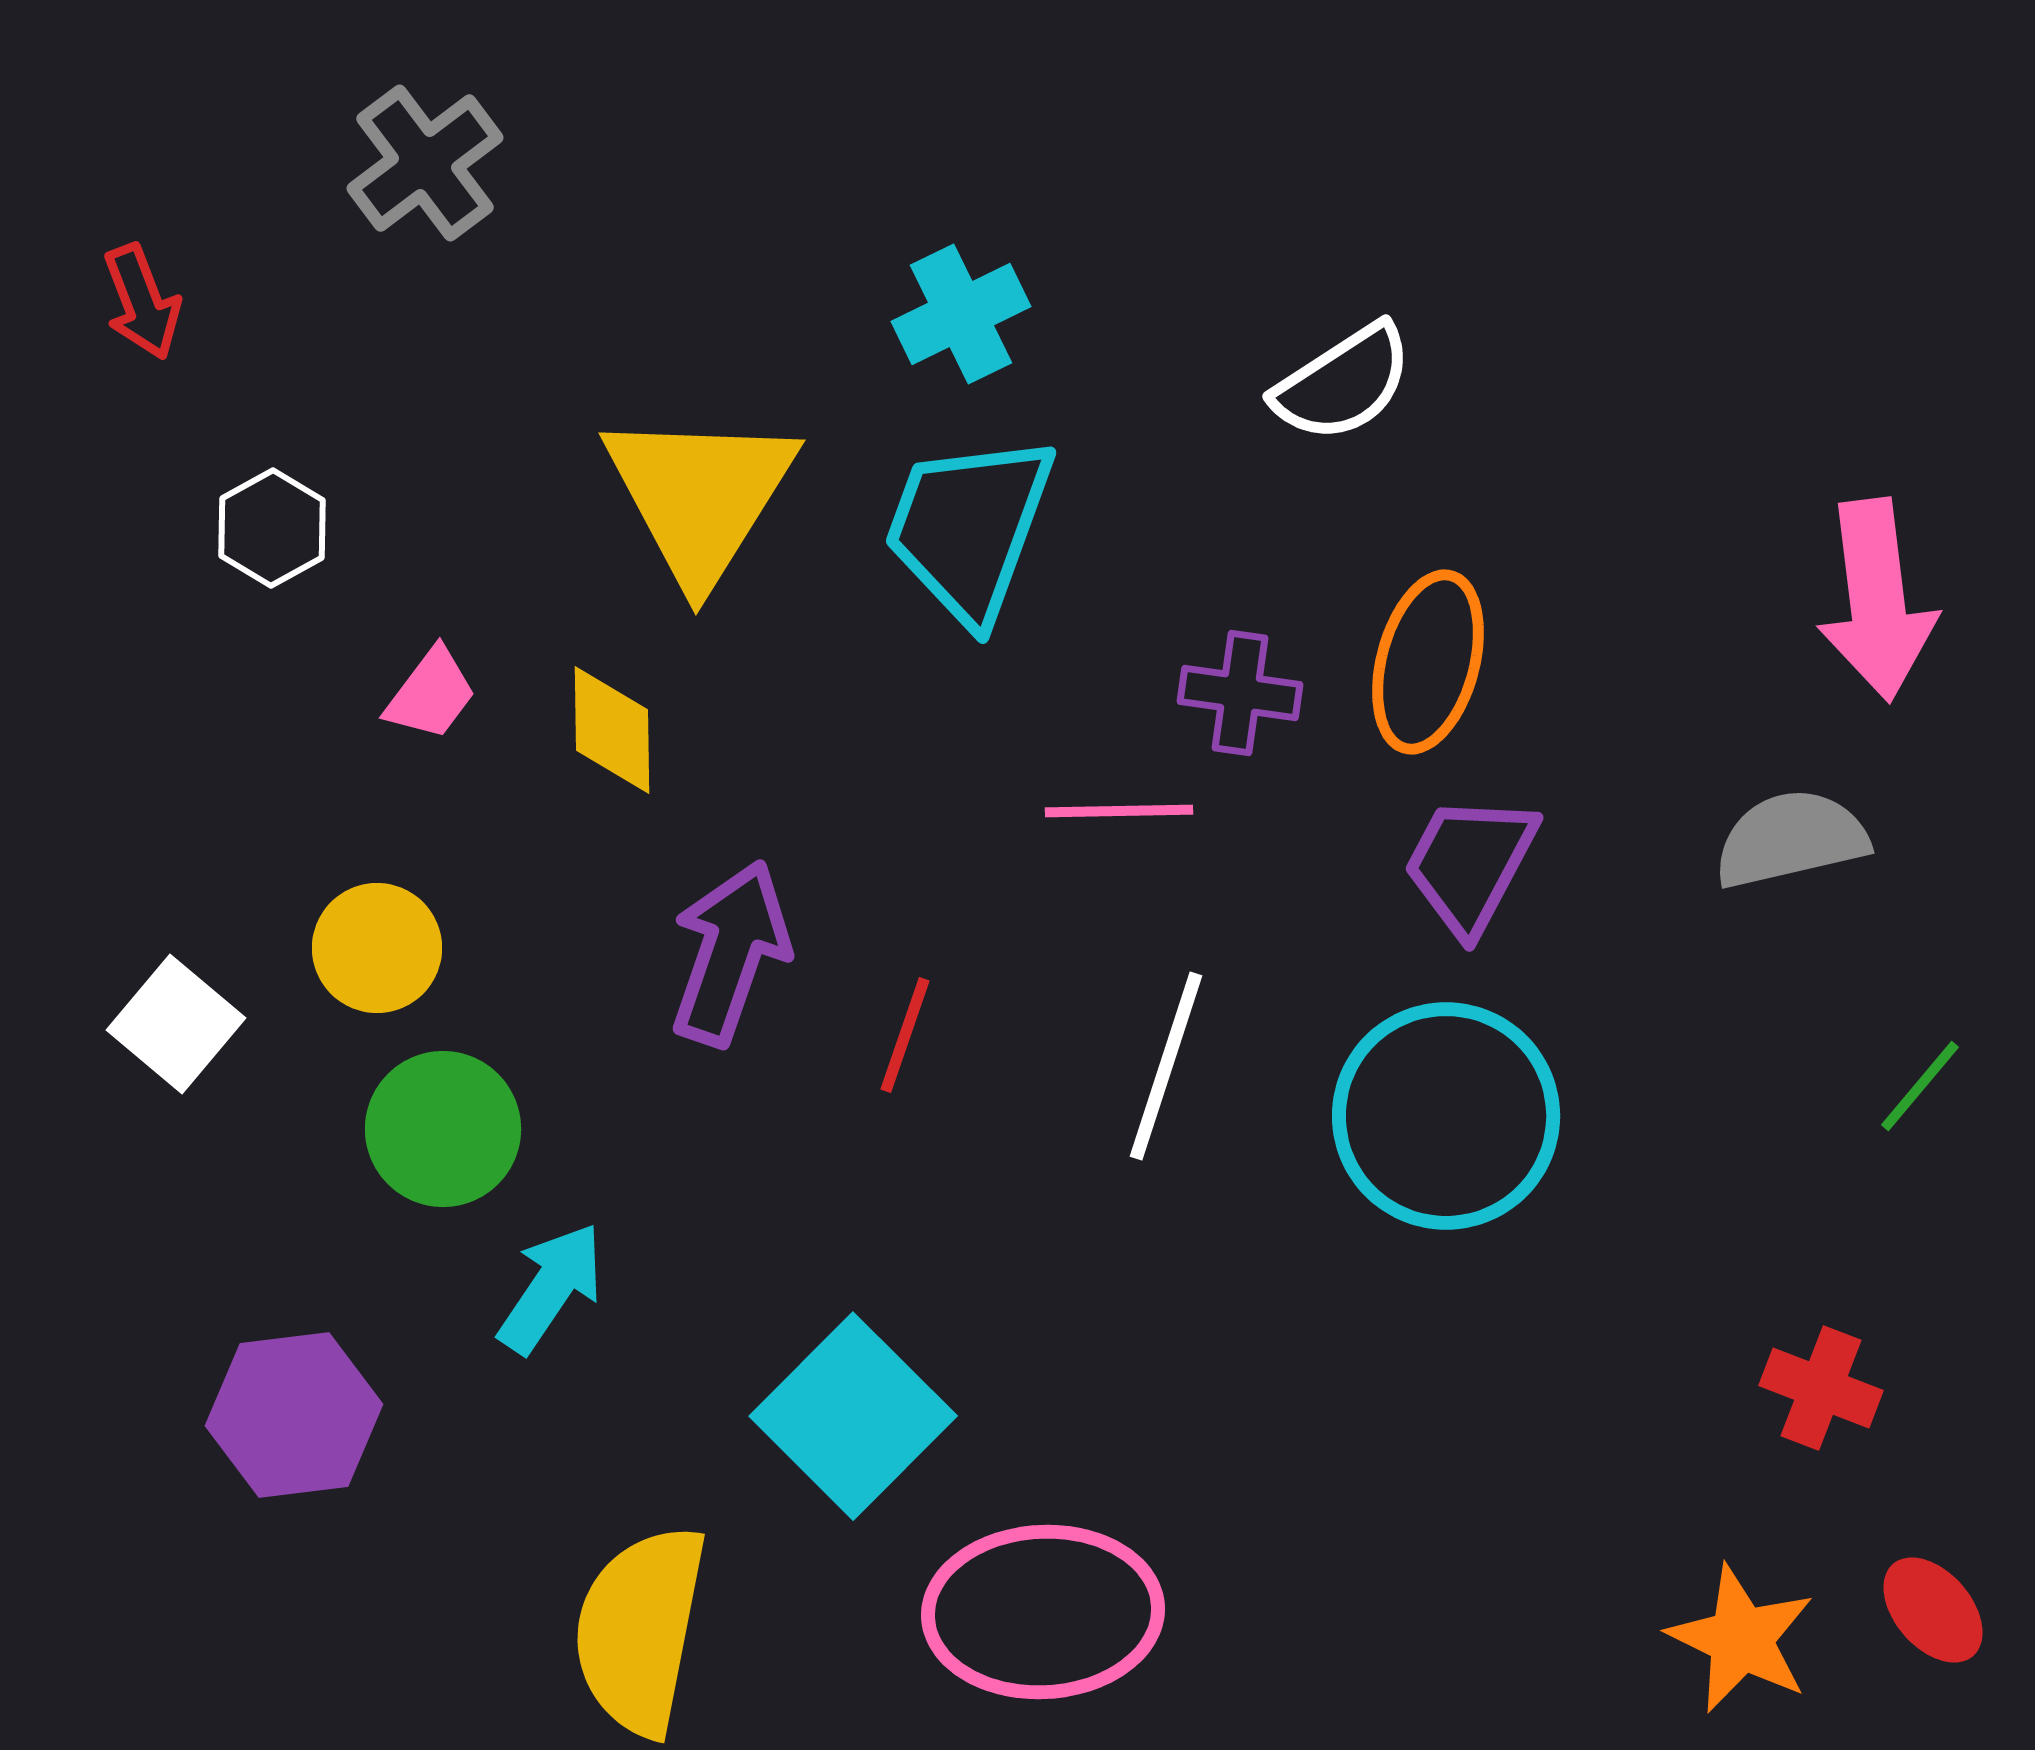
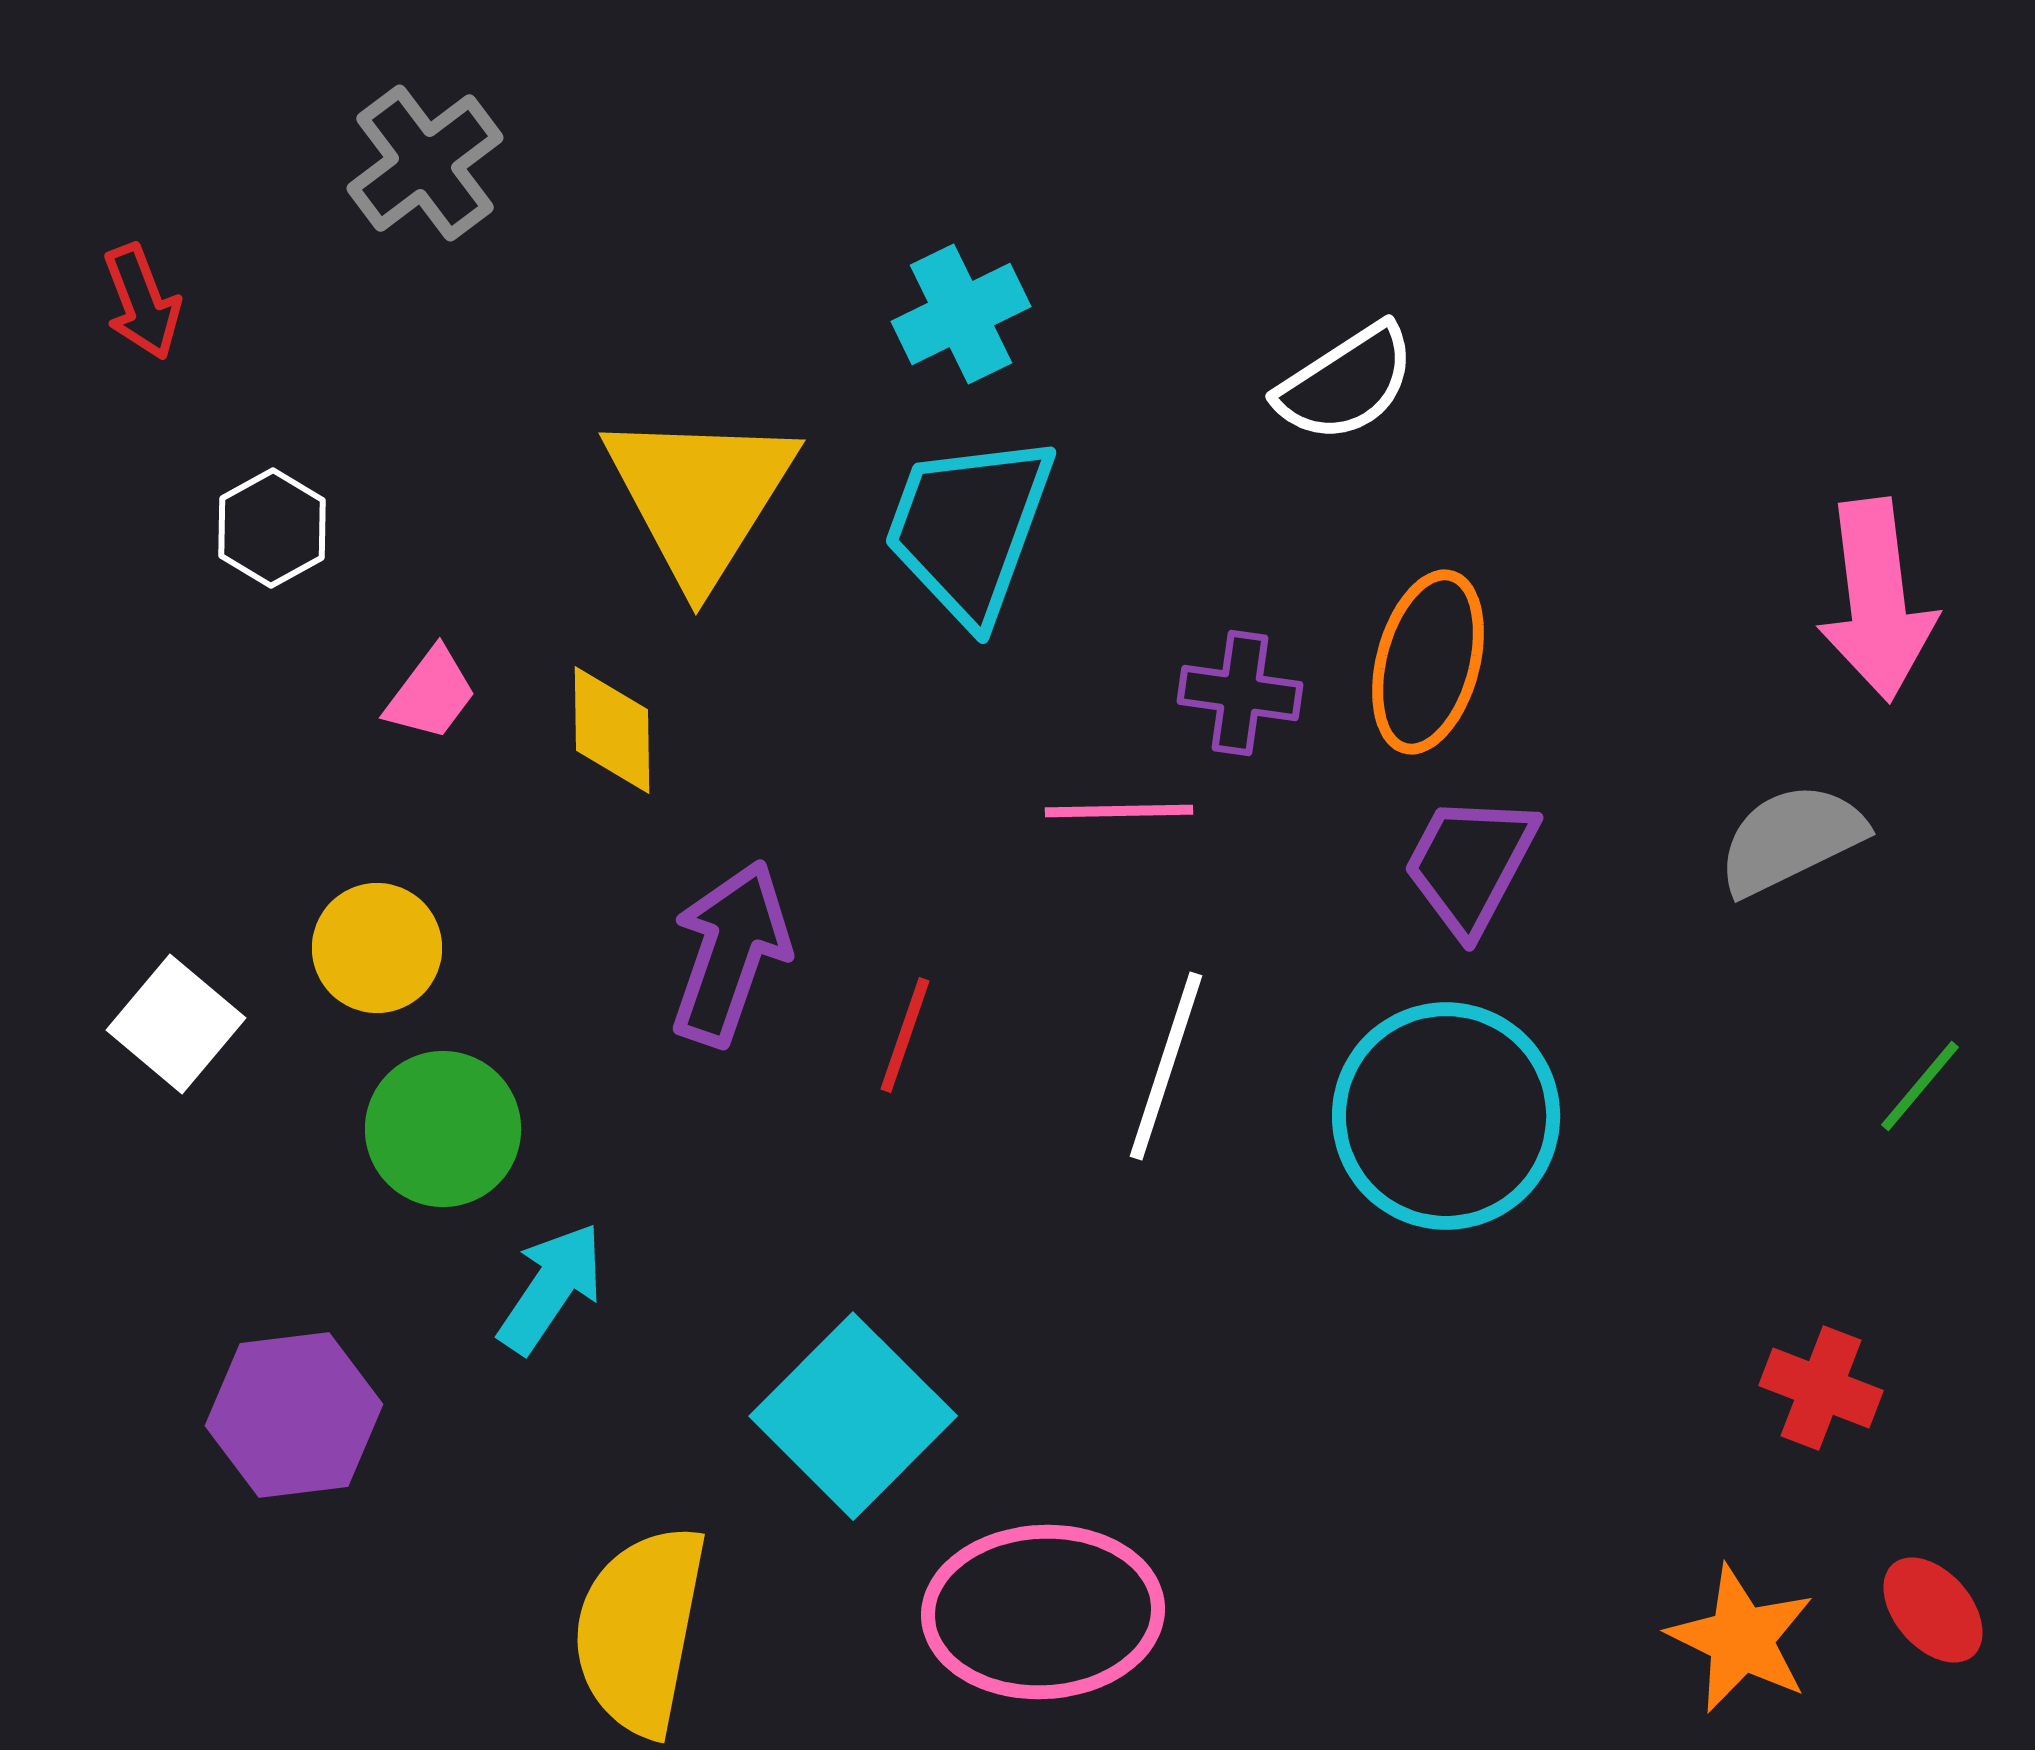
white semicircle: moved 3 px right
gray semicircle: rotated 13 degrees counterclockwise
